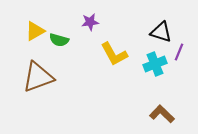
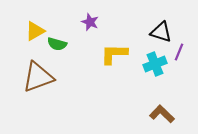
purple star: rotated 30 degrees clockwise
green semicircle: moved 2 px left, 4 px down
yellow L-shape: rotated 120 degrees clockwise
